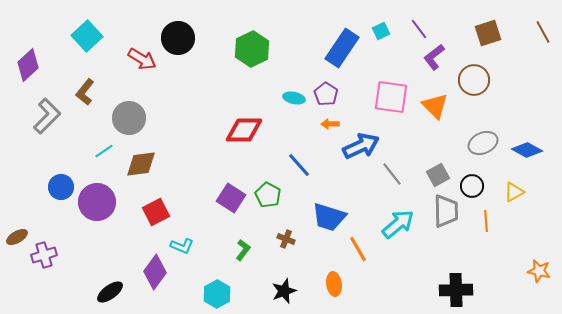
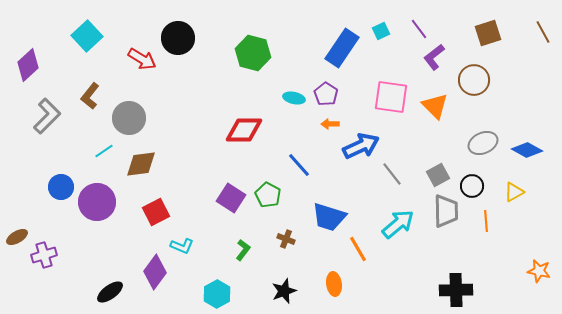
green hexagon at (252, 49): moved 1 px right, 4 px down; rotated 20 degrees counterclockwise
brown L-shape at (85, 92): moved 5 px right, 4 px down
